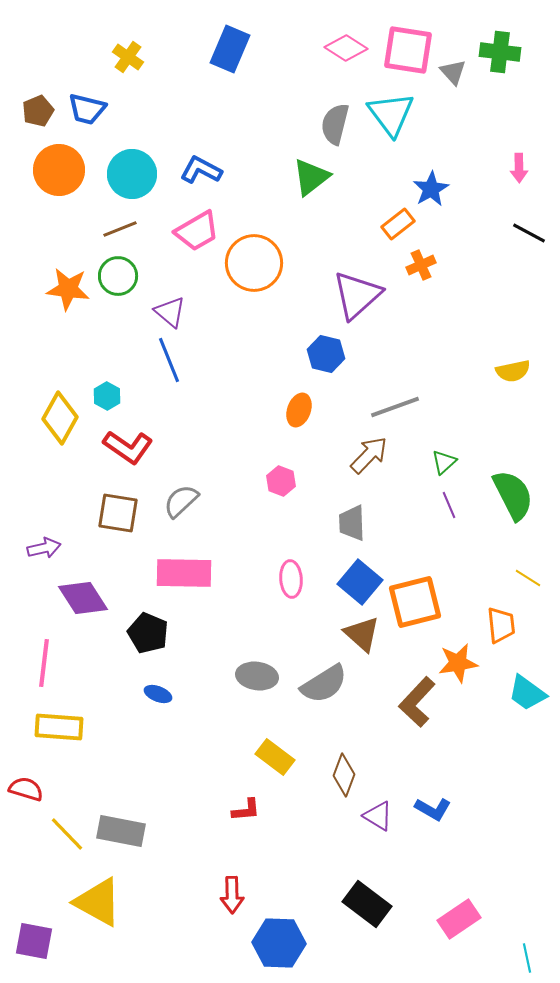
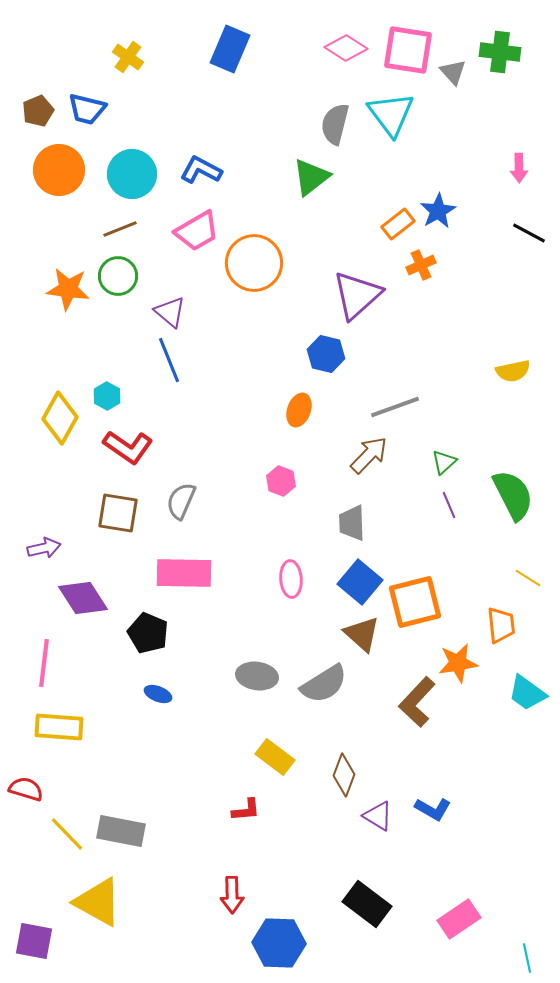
blue star at (431, 189): moved 7 px right, 22 px down
gray semicircle at (181, 501): rotated 24 degrees counterclockwise
